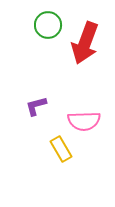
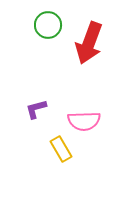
red arrow: moved 4 px right
purple L-shape: moved 3 px down
